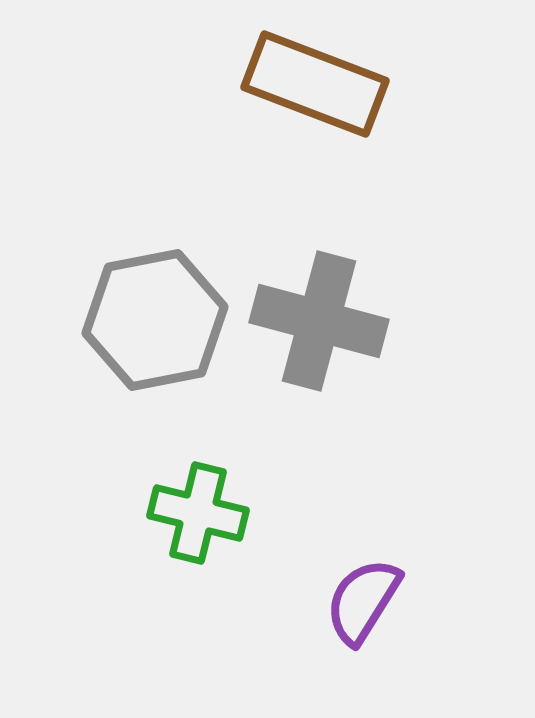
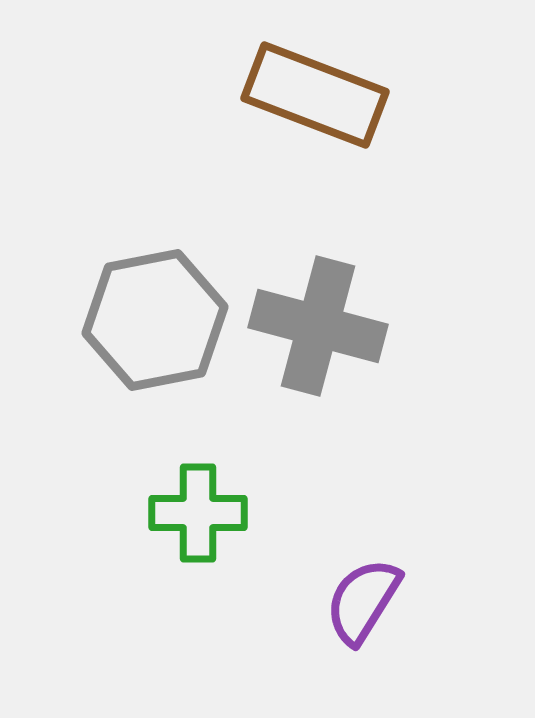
brown rectangle: moved 11 px down
gray cross: moved 1 px left, 5 px down
green cross: rotated 14 degrees counterclockwise
